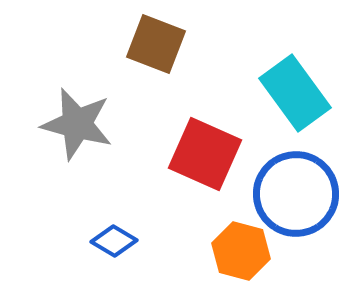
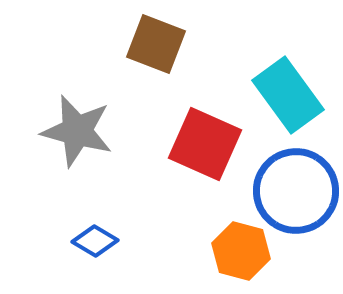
cyan rectangle: moved 7 px left, 2 px down
gray star: moved 7 px down
red square: moved 10 px up
blue circle: moved 3 px up
blue diamond: moved 19 px left
